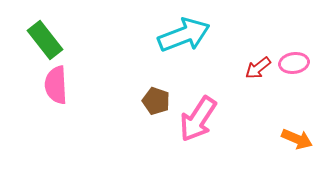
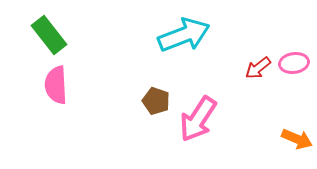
green rectangle: moved 4 px right, 5 px up
